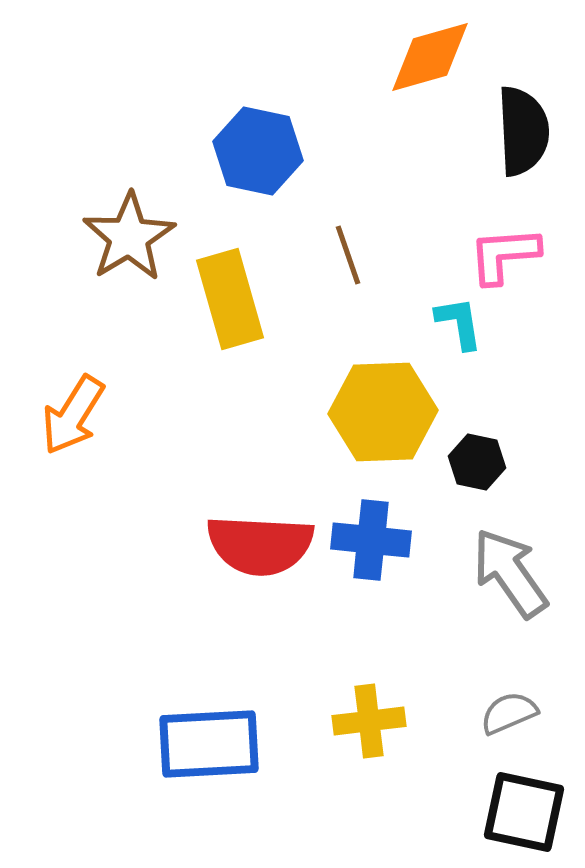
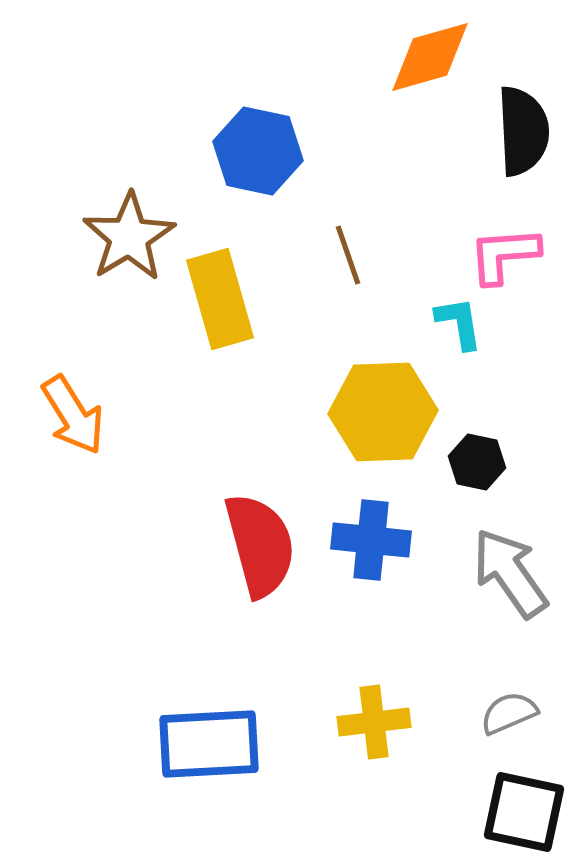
yellow rectangle: moved 10 px left
orange arrow: rotated 64 degrees counterclockwise
red semicircle: rotated 108 degrees counterclockwise
yellow cross: moved 5 px right, 1 px down
